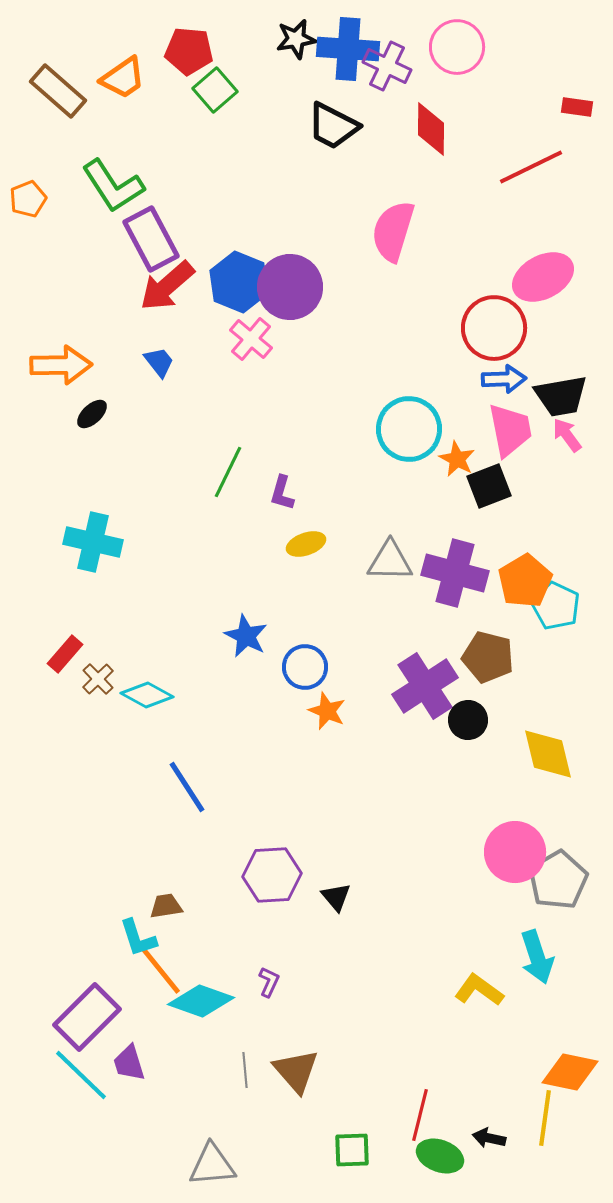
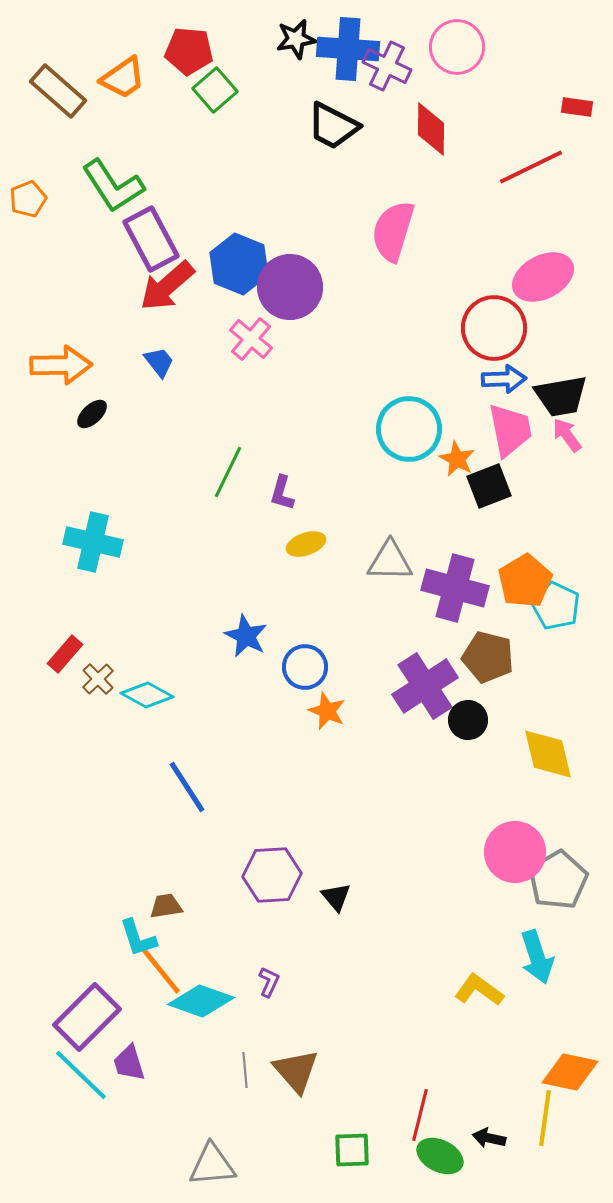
blue hexagon at (239, 282): moved 18 px up
purple cross at (455, 573): moved 15 px down
green ellipse at (440, 1156): rotated 6 degrees clockwise
